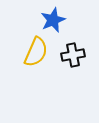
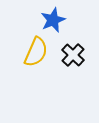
black cross: rotated 35 degrees counterclockwise
